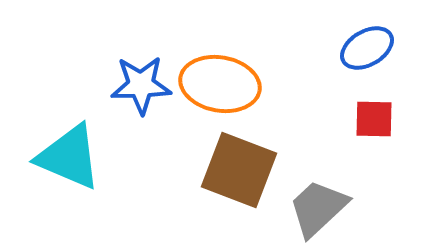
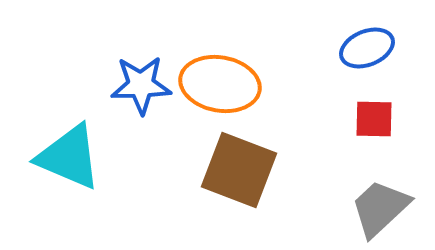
blue ellipse: rotated 8 degrees clockwise
gray trapezoid: moved 62 px right
